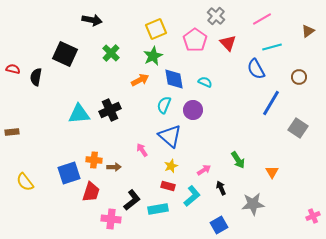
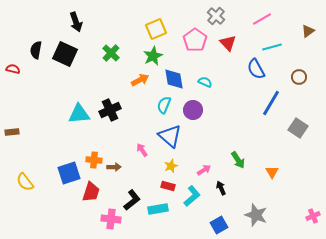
black arrow at (92, 20): moved 16 px left, 2 px down; rotated 60 degrees clockwise
black semicircle at (36, 77): moved 27 px up
gray star at (253, 204): moved 3 px right, 11 px down; rotated 25 degrees clockwise
